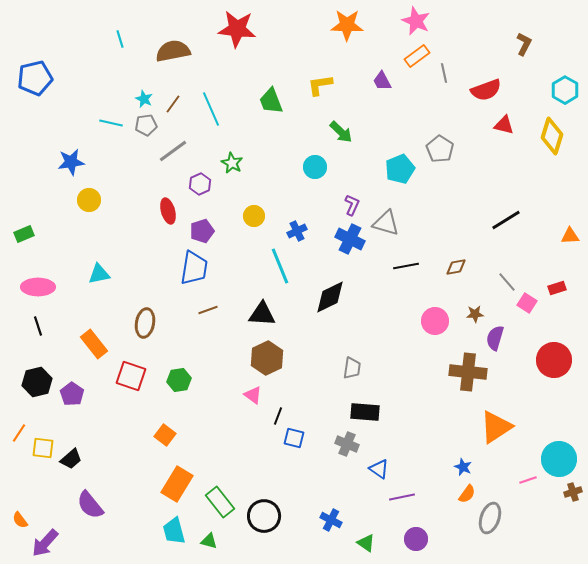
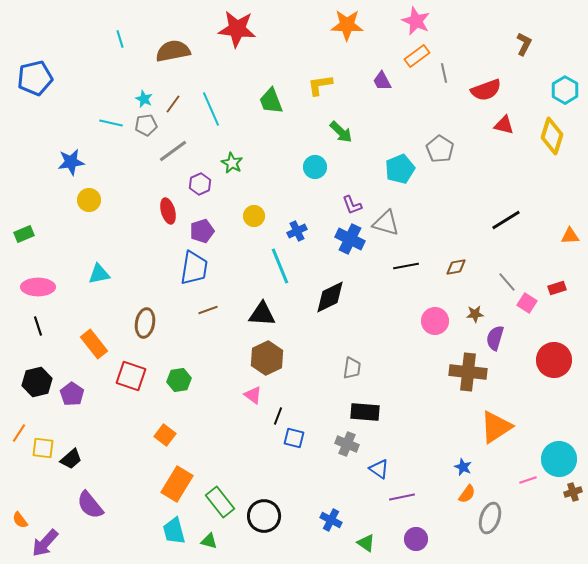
purple L-shape at (352, 205): rotated 135 degrees clockwise
